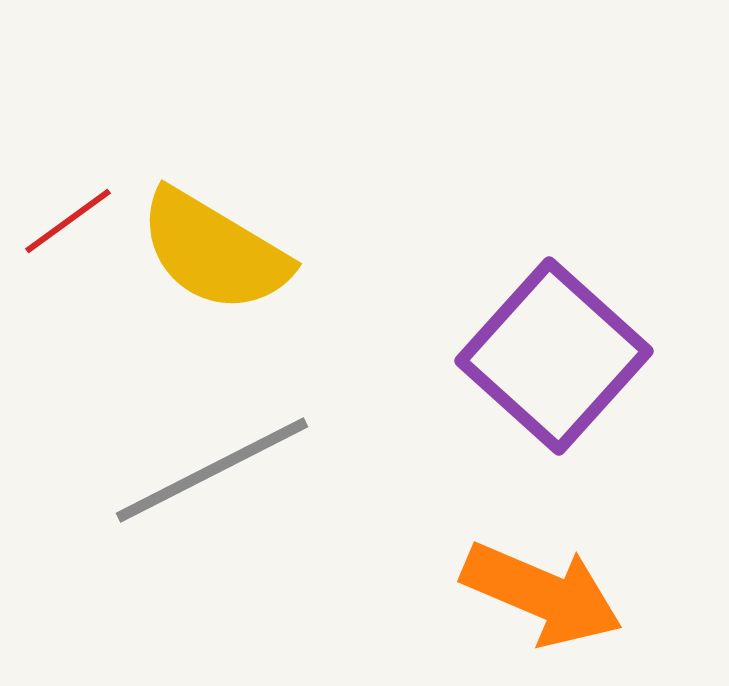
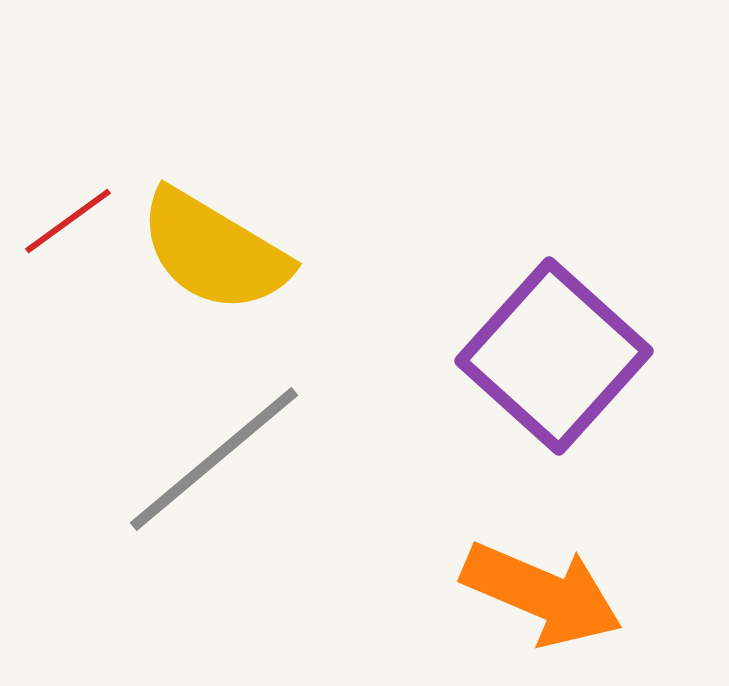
gray line: moved 2 px right, 11 px up; rotated 13 degrees counterclockwise
